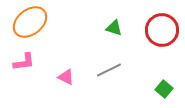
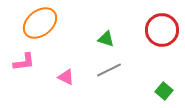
orange ellipse: moved 10 px right, 1 px down
green triangle: moved 8 px left, 11 px down
green square: moved 2 px down
